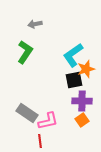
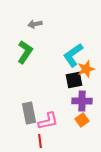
gray rectangle: moved 2 px right; rotated 45 degrees clockwise
